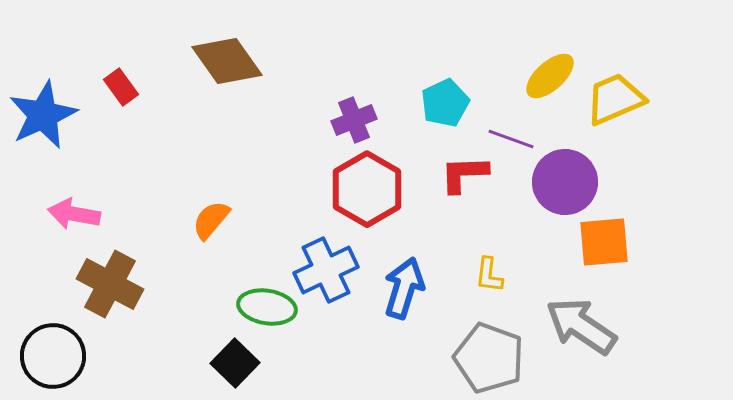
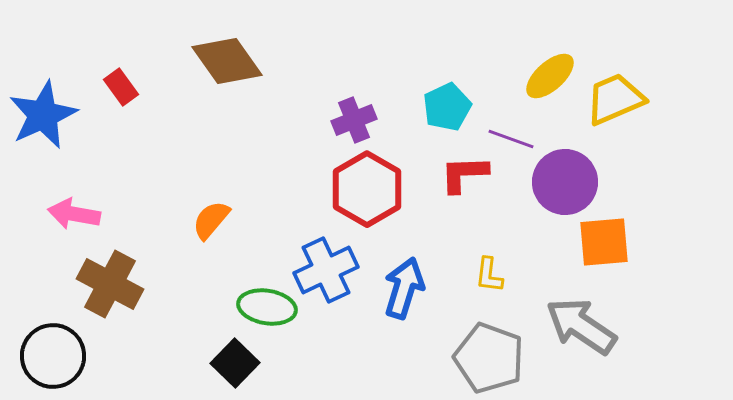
cyan pentagon: moved 2 px right, 4 px down
